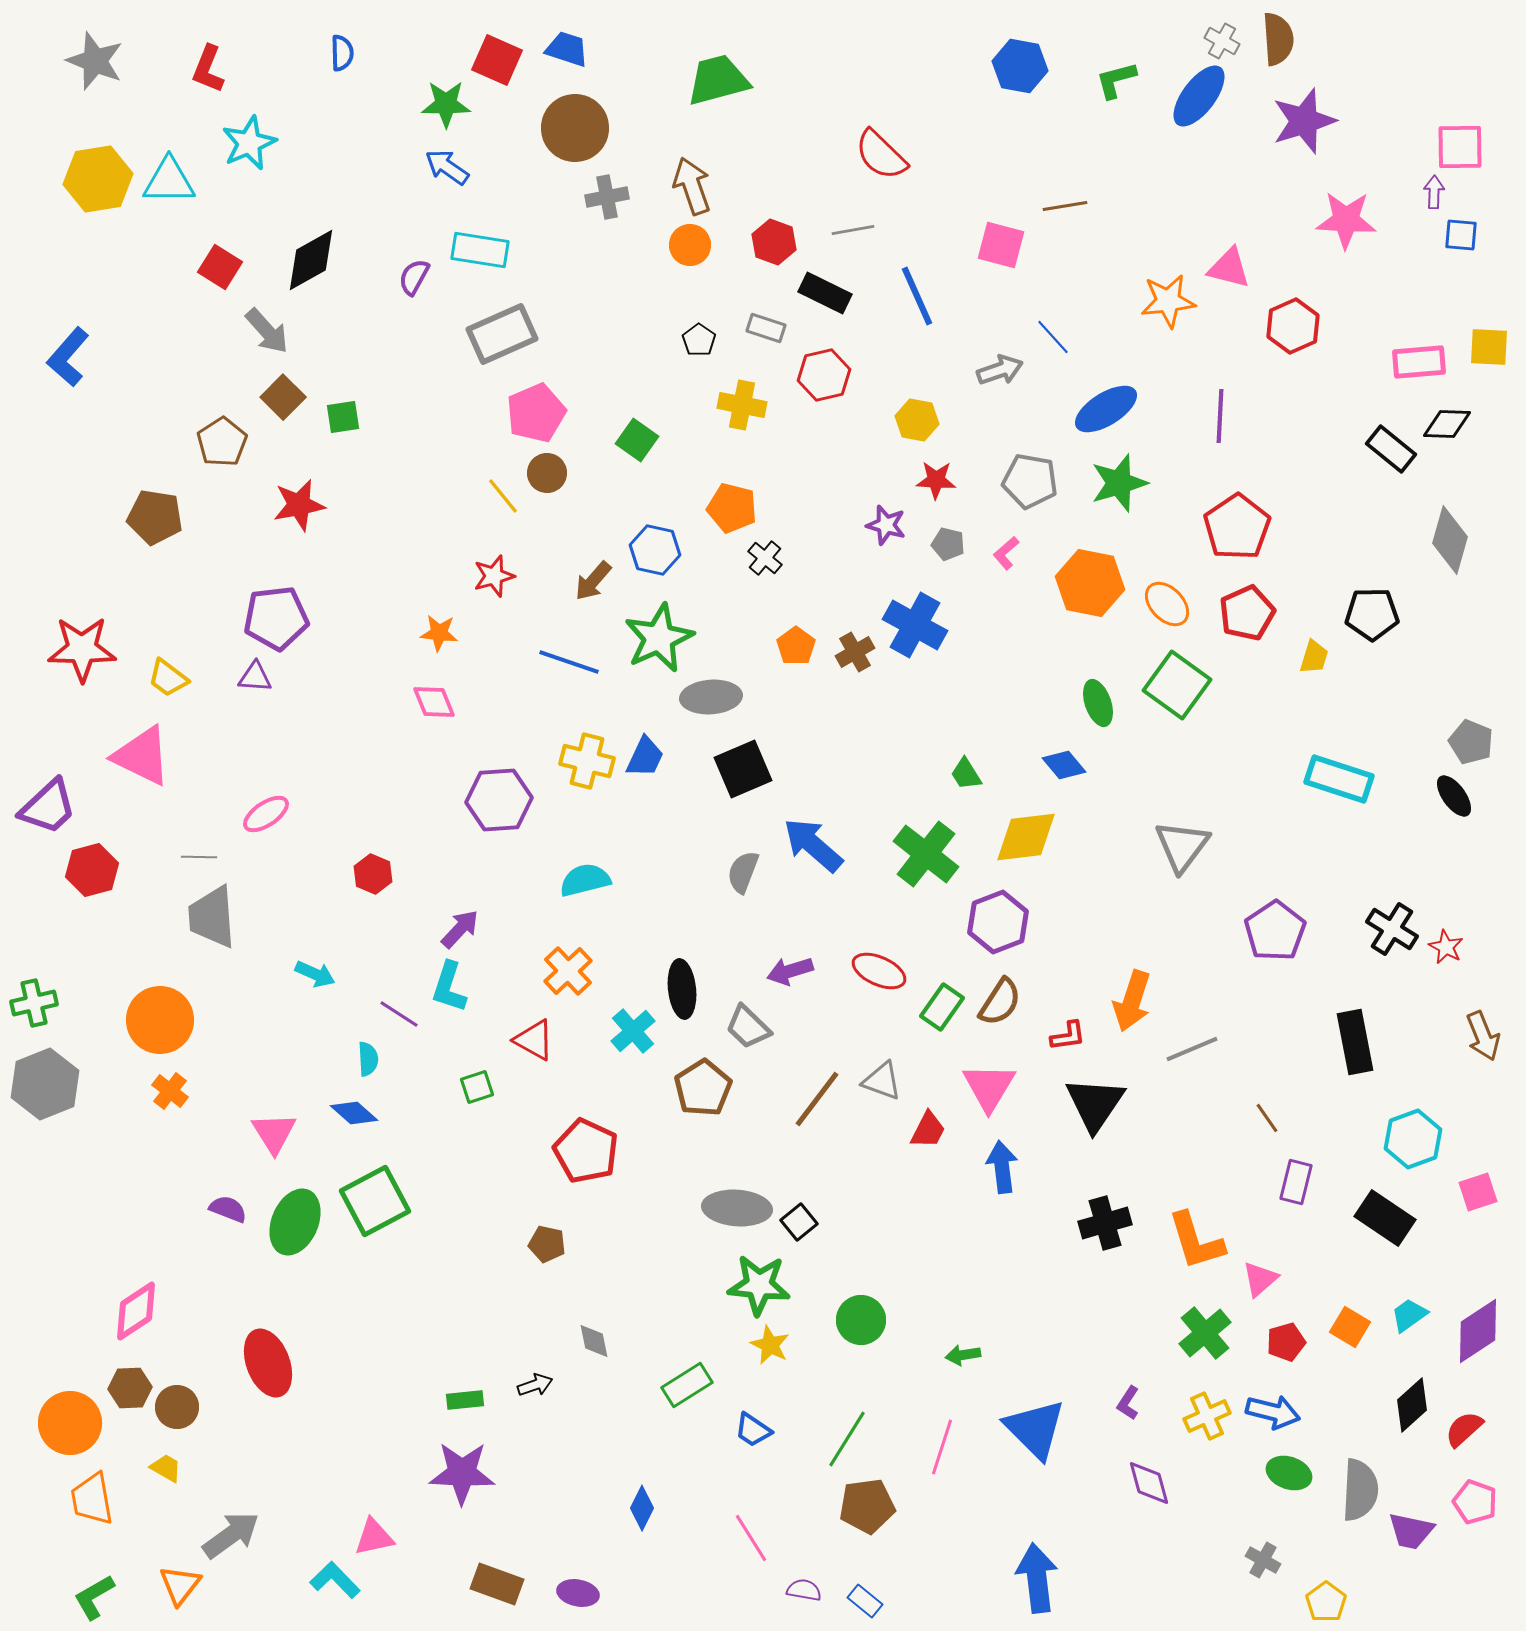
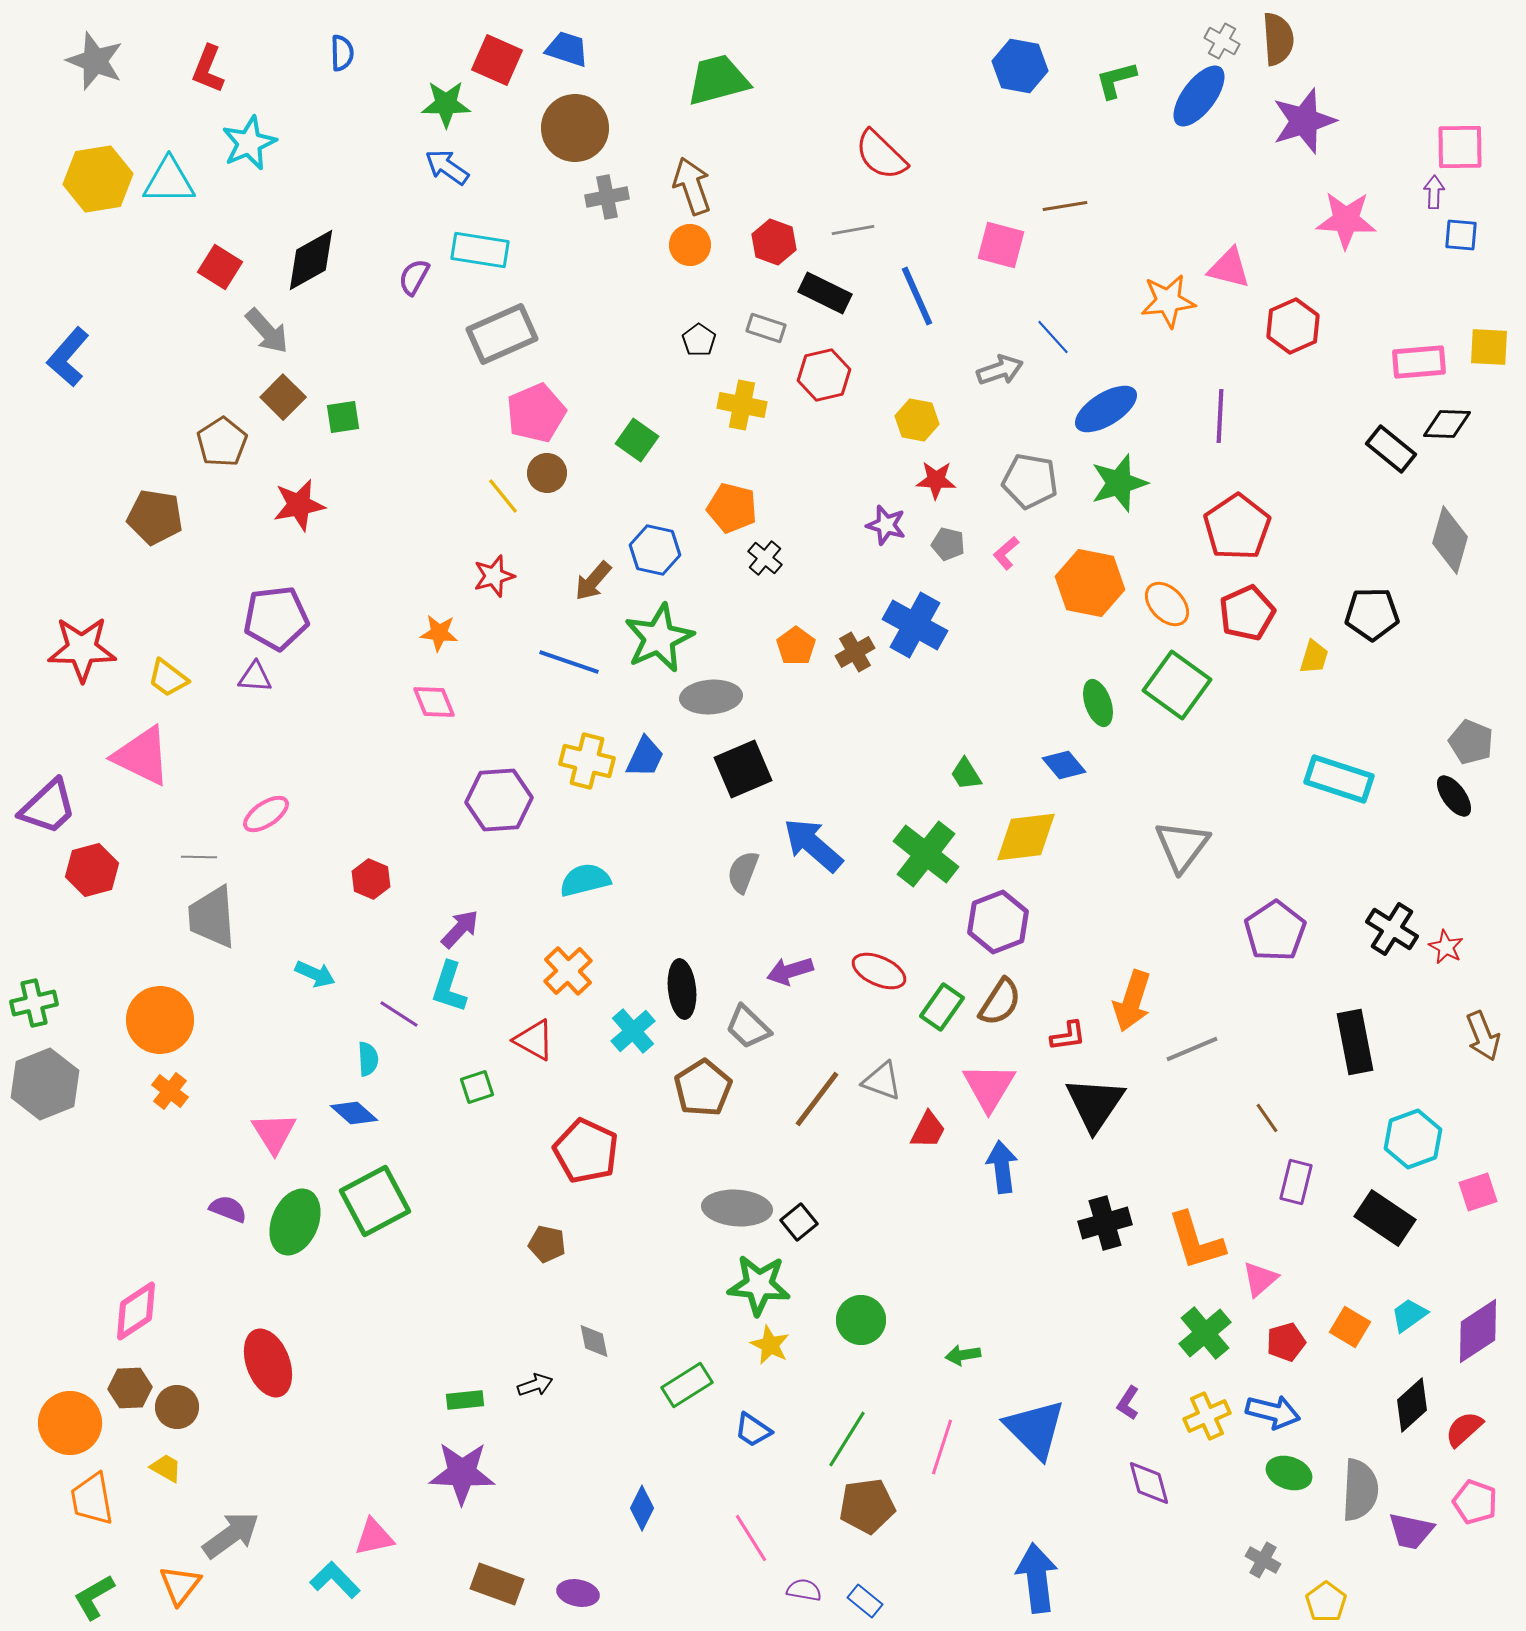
red hexagon at (373, 874): moved 2 px left, 5 px down
